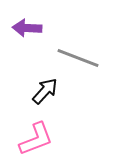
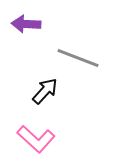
purple arrow: moved 1 px left, 4 px up
pink L-shape: rotated 63 degrees clockwise
